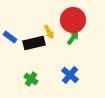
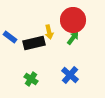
yellow arrow: rotated 16 degrees clockwise
